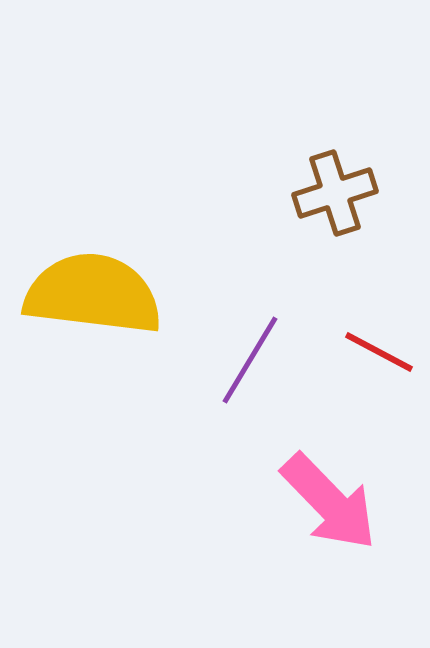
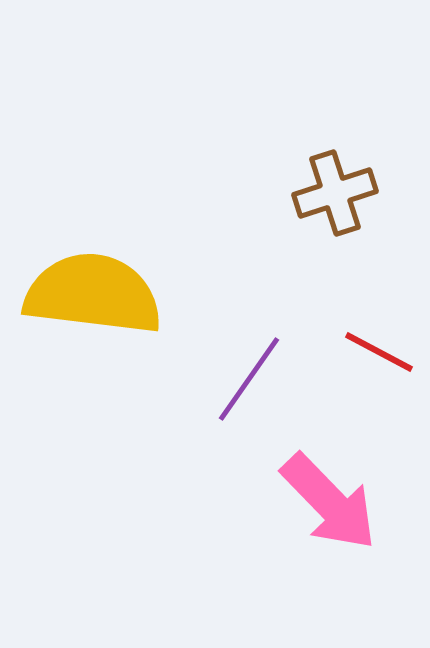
purple line: moved 1 px left, 19 px down; rotated 4 degrees clockwise
